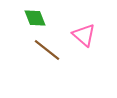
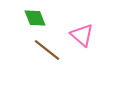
pink triangle: moved 2 px left
